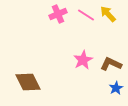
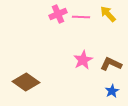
pink line: moved 5 px left, 2 px down; rotated 30 degrees counterclockwise
brown diamond: moved 2 px left; rotated 28 degrees counterclockwise
blue star: moved 4 px left, 3 px down
